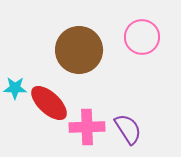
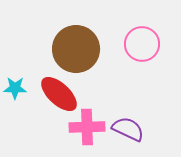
pink circle: moved 7 px down
brown circle: moved 3 px left, 1 px up
red ellipse: moved 10 px right, 9 px up
purple semicircle: rotated 32 degrees counterclockwise
